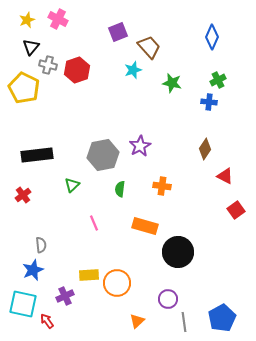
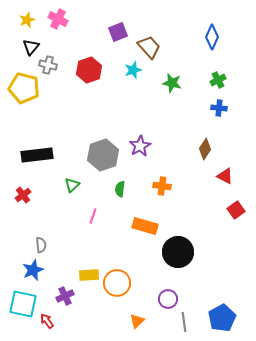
red hexagon: moved 12 px right
yellow pentagon: rotated 12 degrees counterclockwise
blue cross: moved 10 px right, 6 px down
gray hexagon: rotated 8 degrees counterclockwise
pink line: moved 1 px left, 7 px up; rotated 42 degrees clockwise
